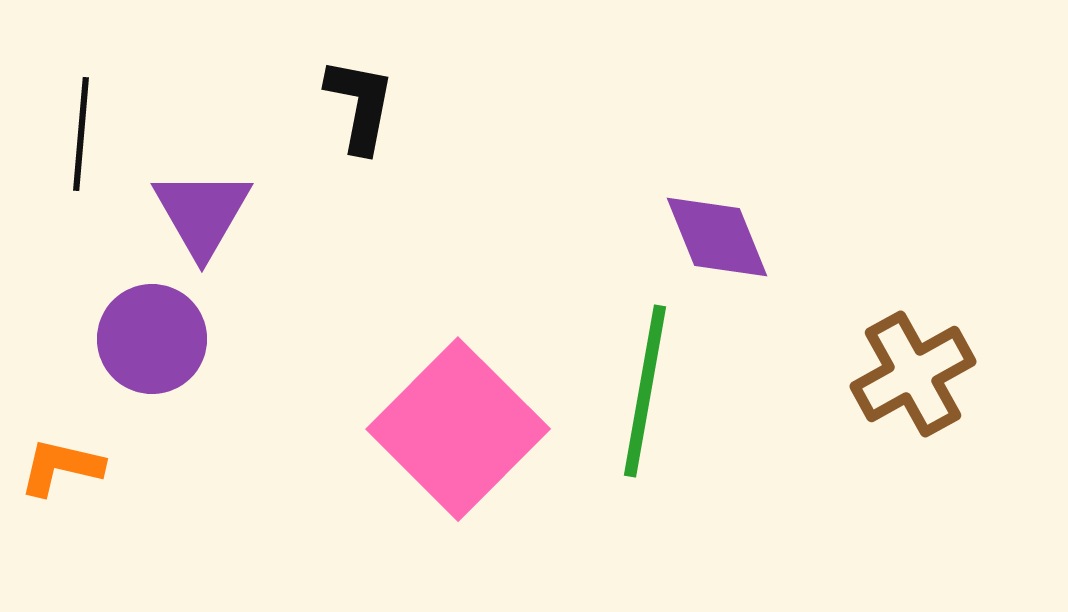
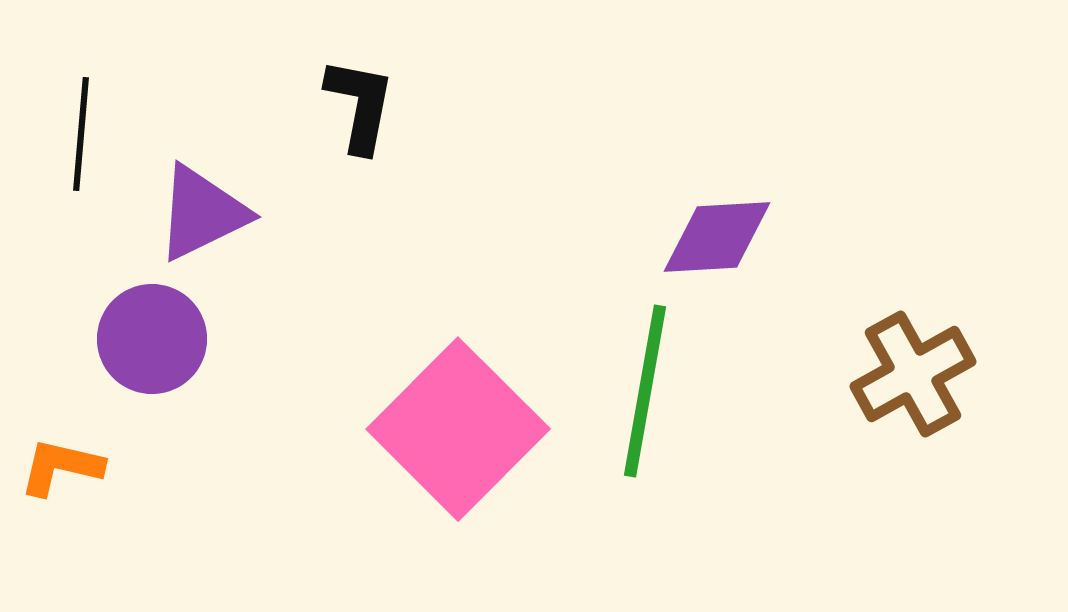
purple triangle: rotated 34 degrees clockwise
purple diamond: rotated 71 degrees counterclockwise
